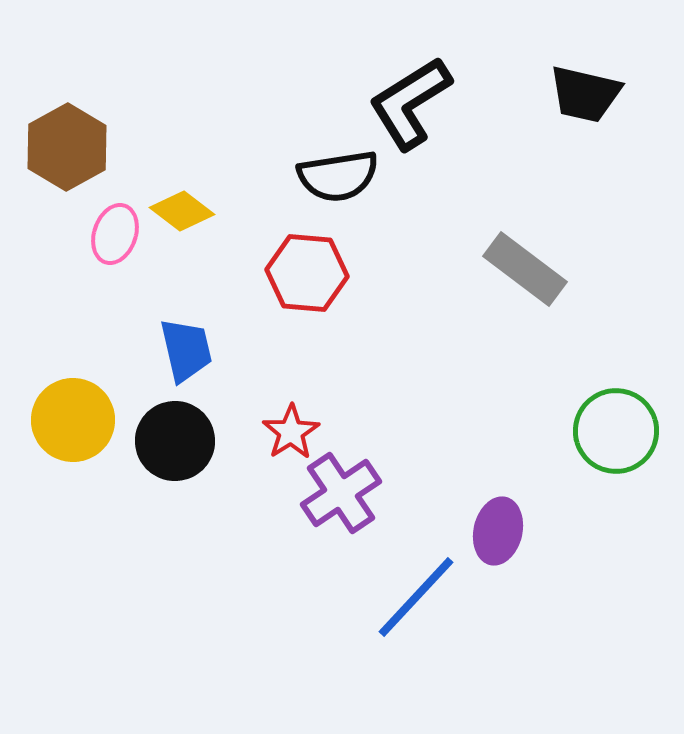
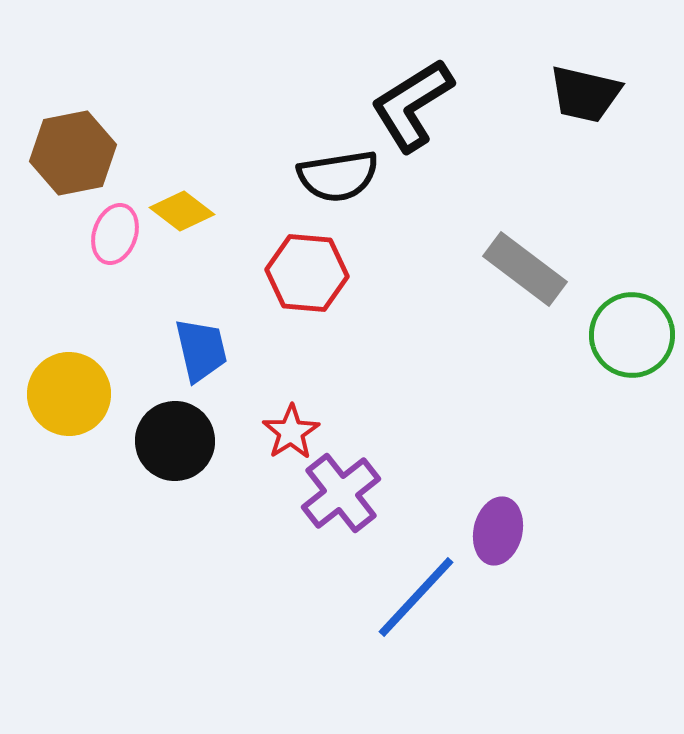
black L-shape: moved 2 px right, 2 px down
brown hexagon: moved 6 px right, 6 px down; rotated 18 degrees clockwise
blue trapezoid: moved 15 px right
yellow circle: moved 4 px left, 26 px up
green circle: moved 16 px right, 96 px up
purple cross: rotated 4 degrees counterclockwise
